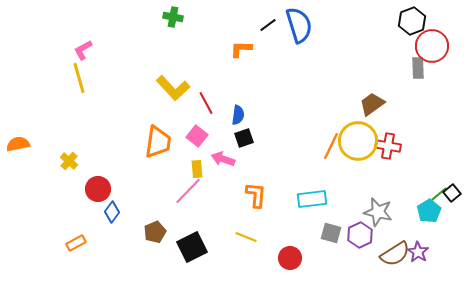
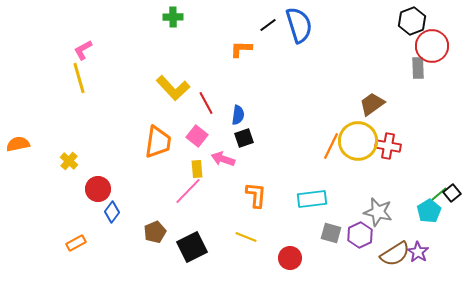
green cross at (173, 17): rotated 12 degrees counterclockwise
